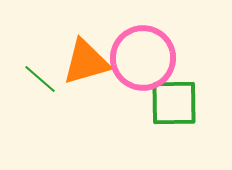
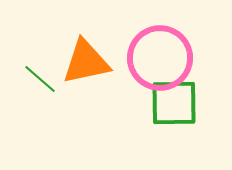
pink circle: moved 17 px right
orange triangle: rotated 4 degrees clockwise
